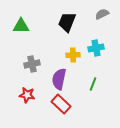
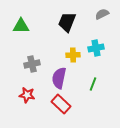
purple semicircle: moved 1 px up
